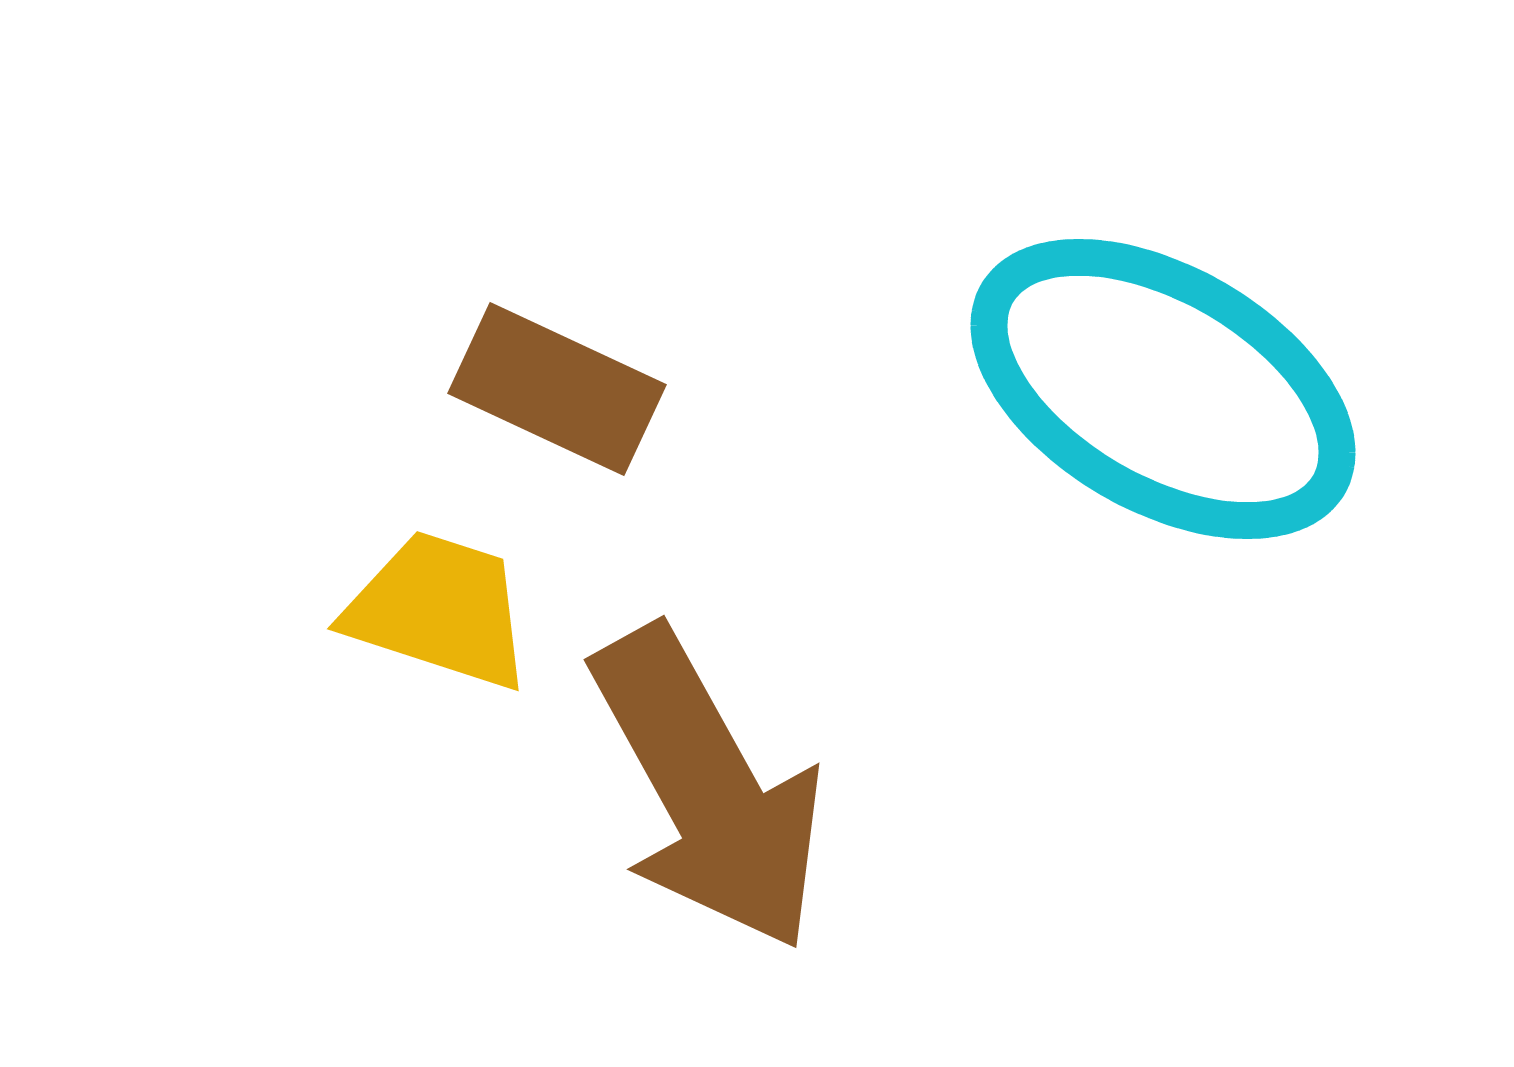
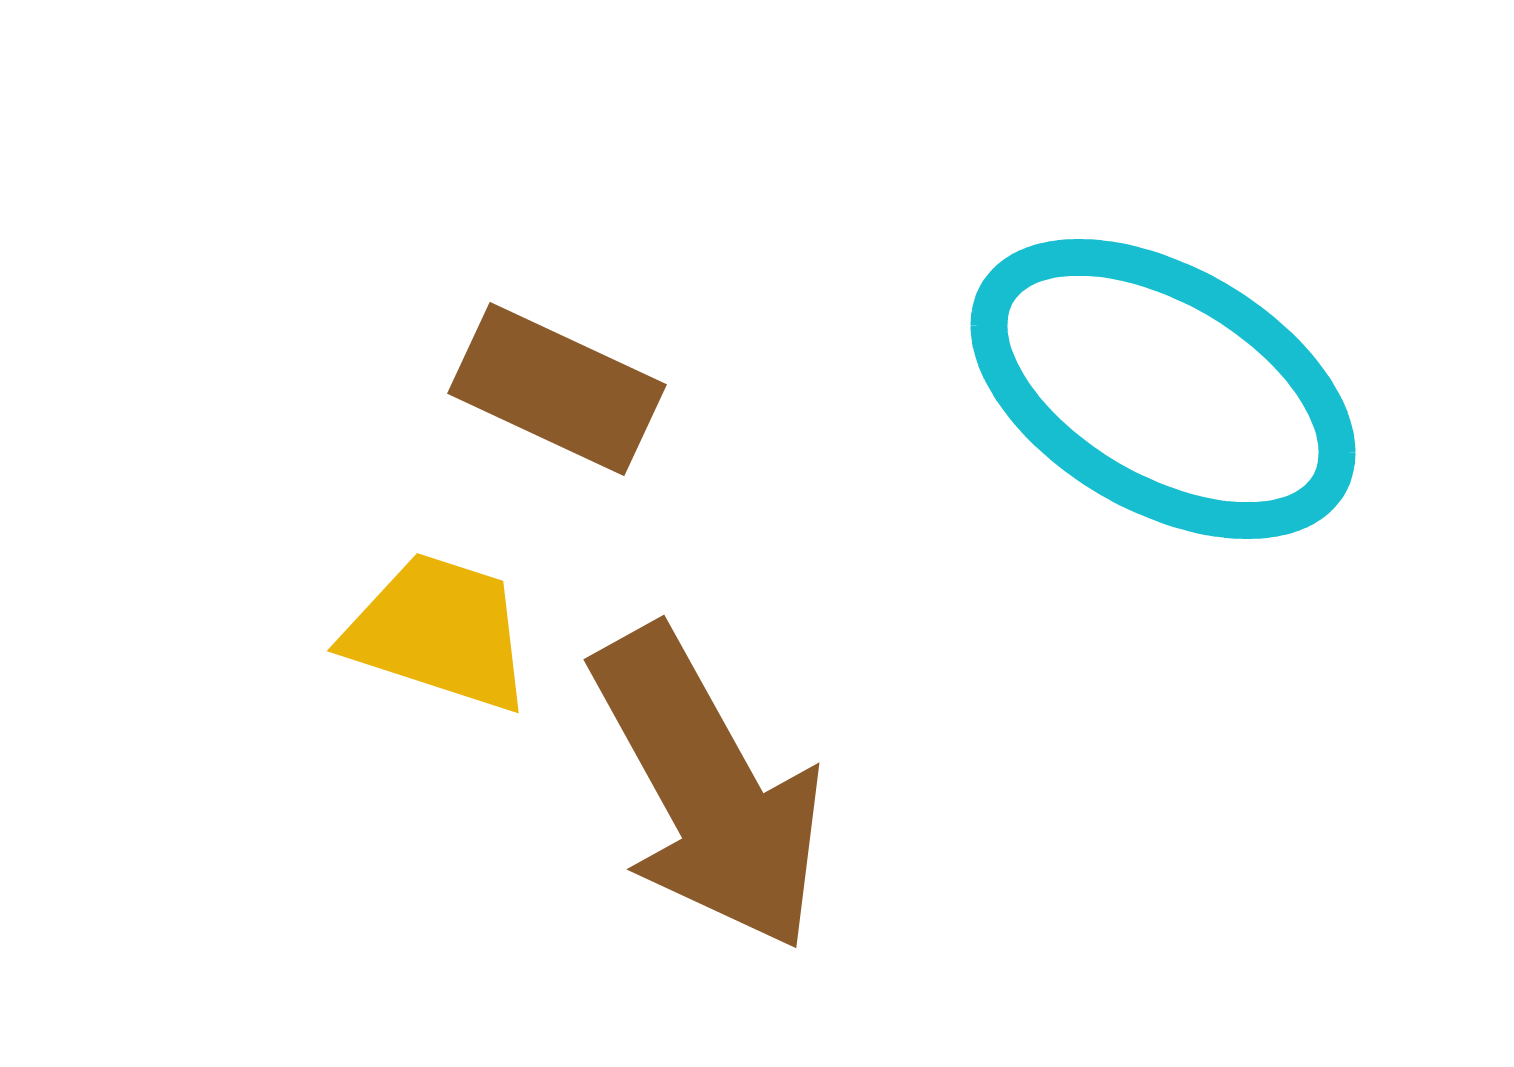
yellow trapezoid: moved 22 px down
